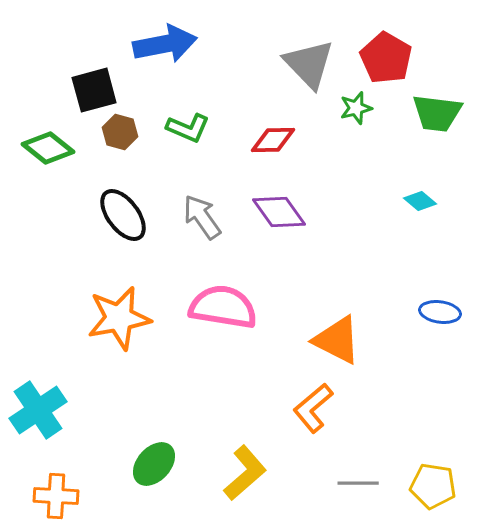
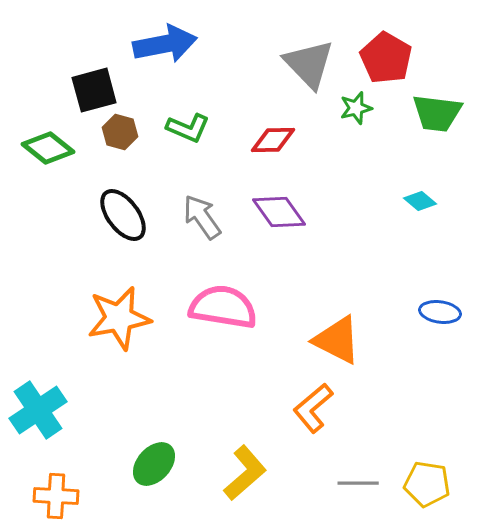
yellow pentagon: moved 6 px left, 2 px up
